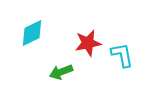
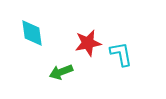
cyan diamond: rotated 72 degrees counterclockwise
cyan L-shape: moved 1 px left, 1 px up
